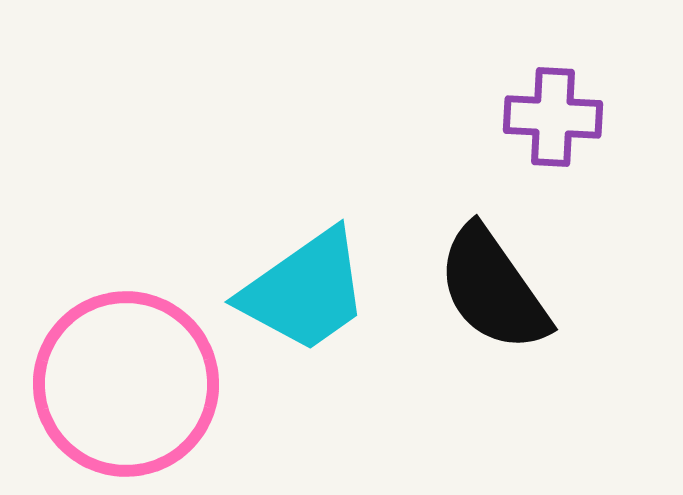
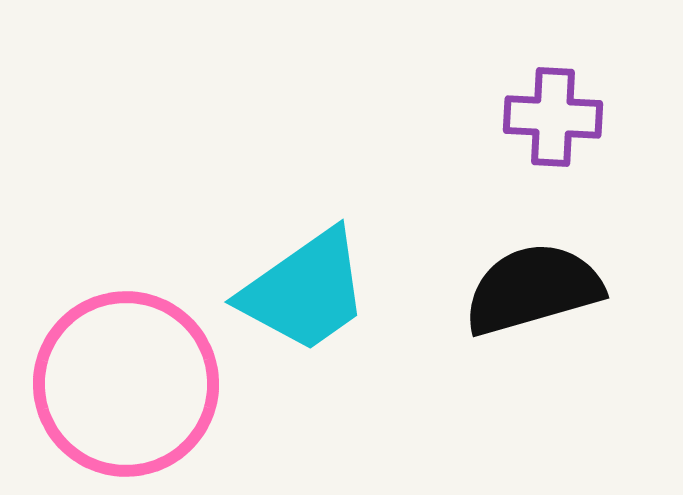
black semicircle: moved 40 px right; rotated 109 degrees clockwise
